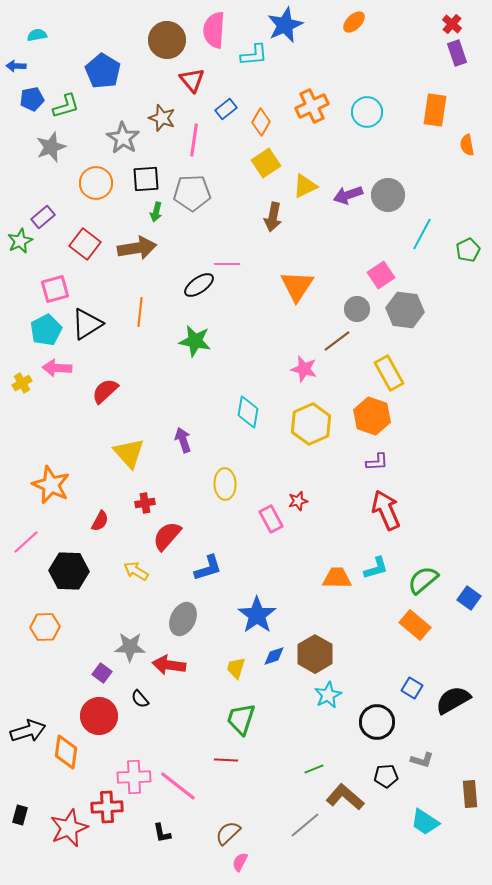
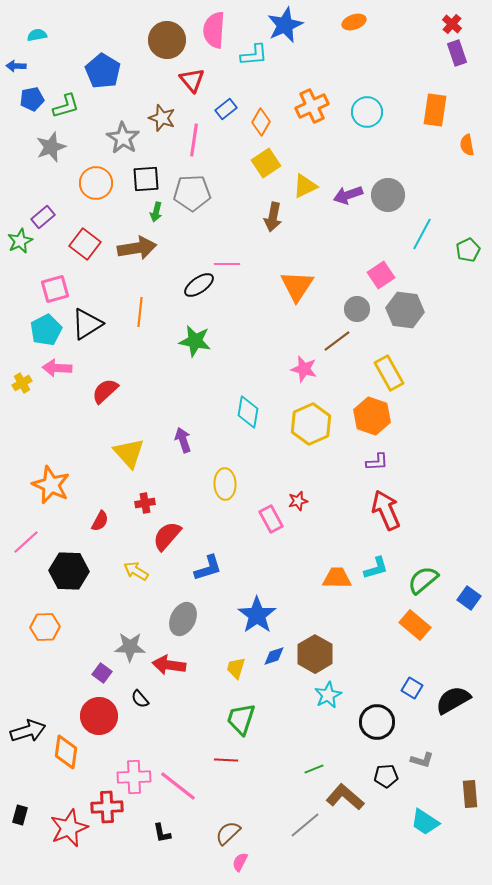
orange ellipse at (354, 22): rotated 25 degrees clockwise
